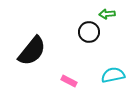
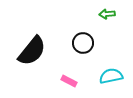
black circle: moved 6 px left, 11 px down
cyan semicircle: moved 2 px left, 1 px down
